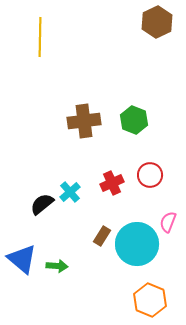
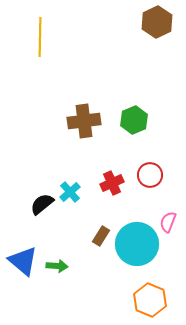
green hexagon: rotated 16 degrees clockwise
brown rectangle: moved 1 px left
blue triangle: moved 1 px right, 2 px down
